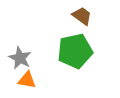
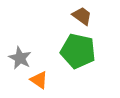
green pentagon: moved 3 px right; rotated 24 degrees clockwise
orange triangle: moved 12 px right; rotated 24 degrees clockwise
